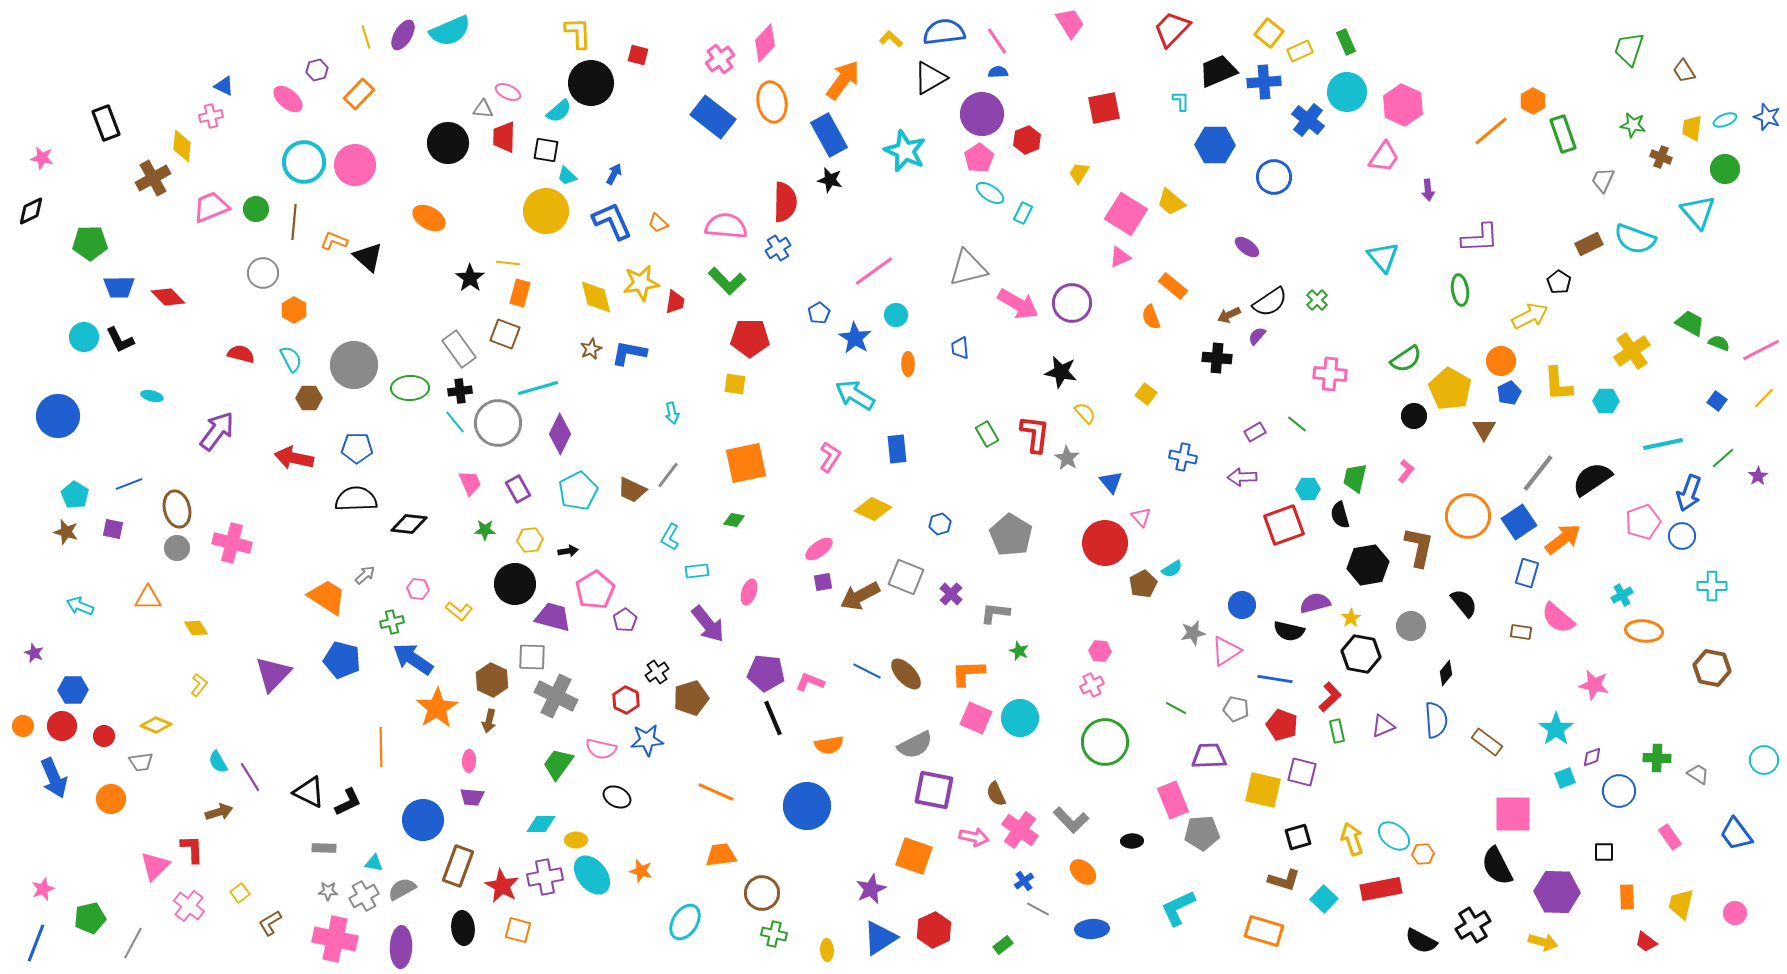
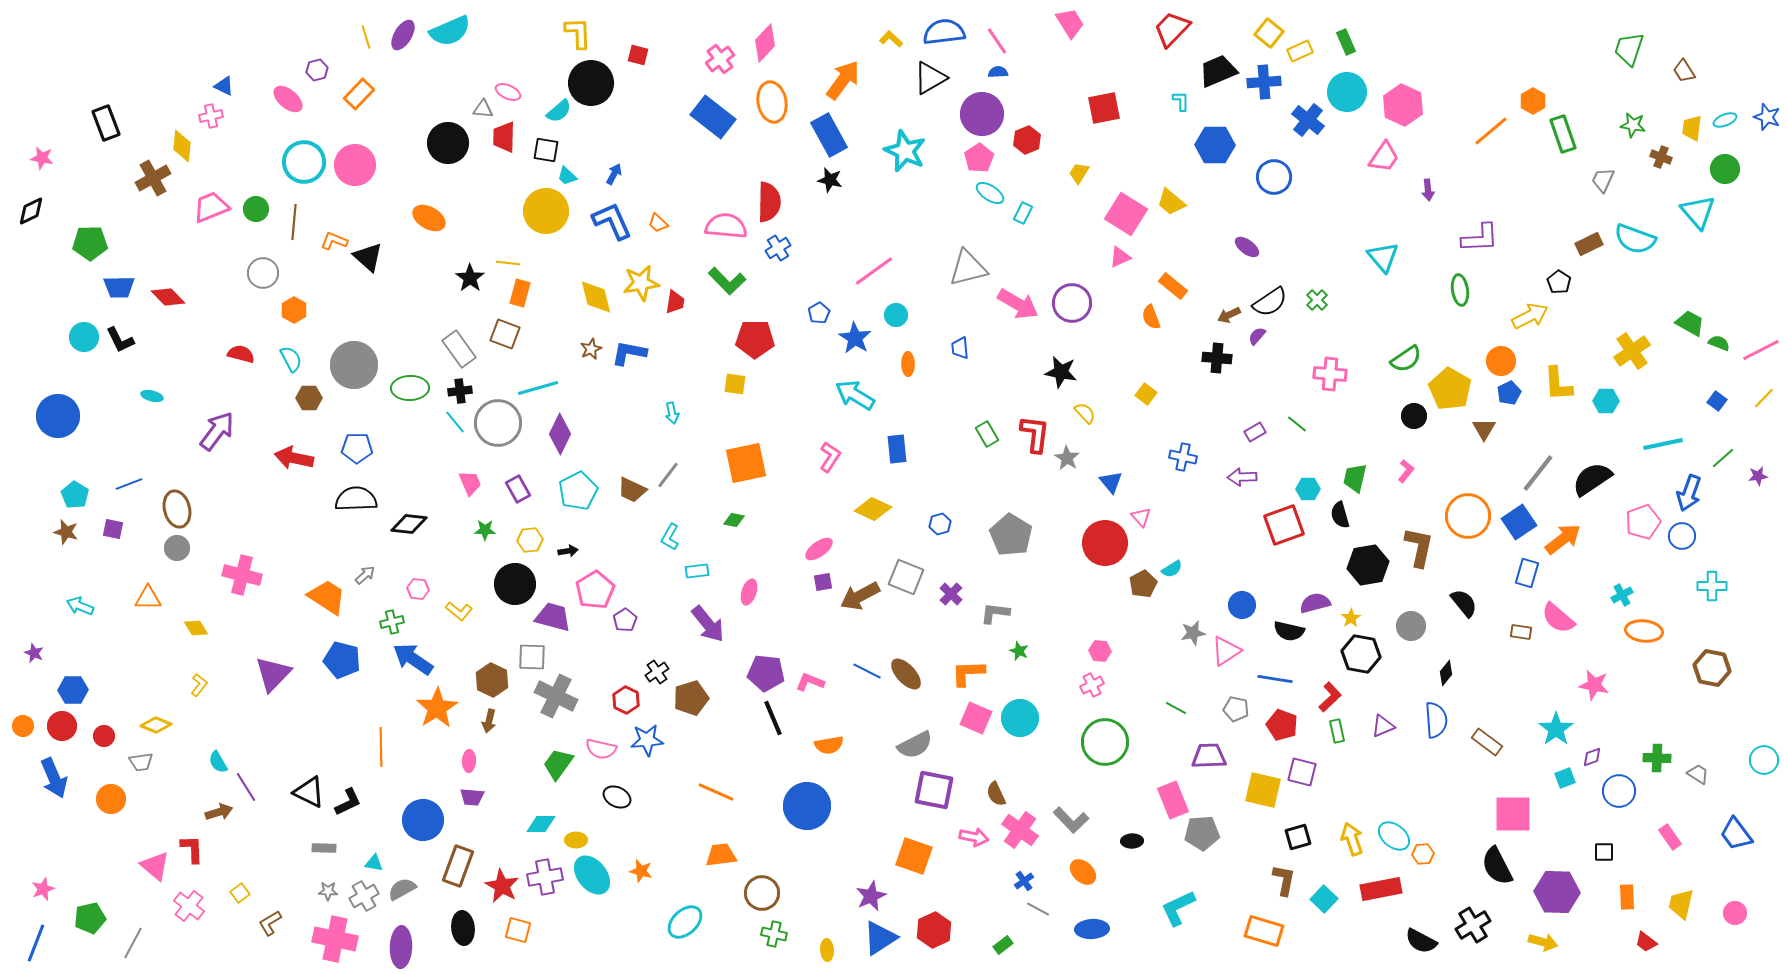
red semicircle at (785, 202): moved 16 px left
red pentagon at (750, 338): moved 5 px right, 1 px down
purple star at (1758, 476): rotated 24 degrees clockwise
pink cross at (232, 543): moved 10 px right, 32 px down
purple line at (250, 777): moved 4 px left, 10 px down
pink triangle at (155, 866): rotated 36 degrees counterclockwise
brown L-shape at (1284, 880): rotated 96 degrees counterclockwise
purple star at (871, 889): moved 7 px down
cyan ellipse at (685, 922): rotated 15 degrees clockwise
